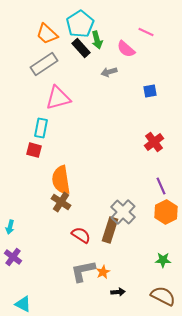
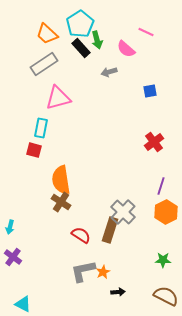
purple line: rotated 42 degrees clockwise
brown semicircle: moved 3 px right
